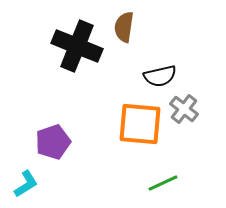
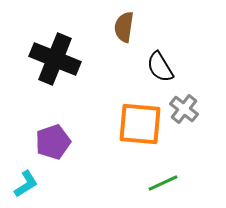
black cross: moved 22 px left, 13 px down
black semicircle: moved 9 px up; rotated 72 degrees clockwise
